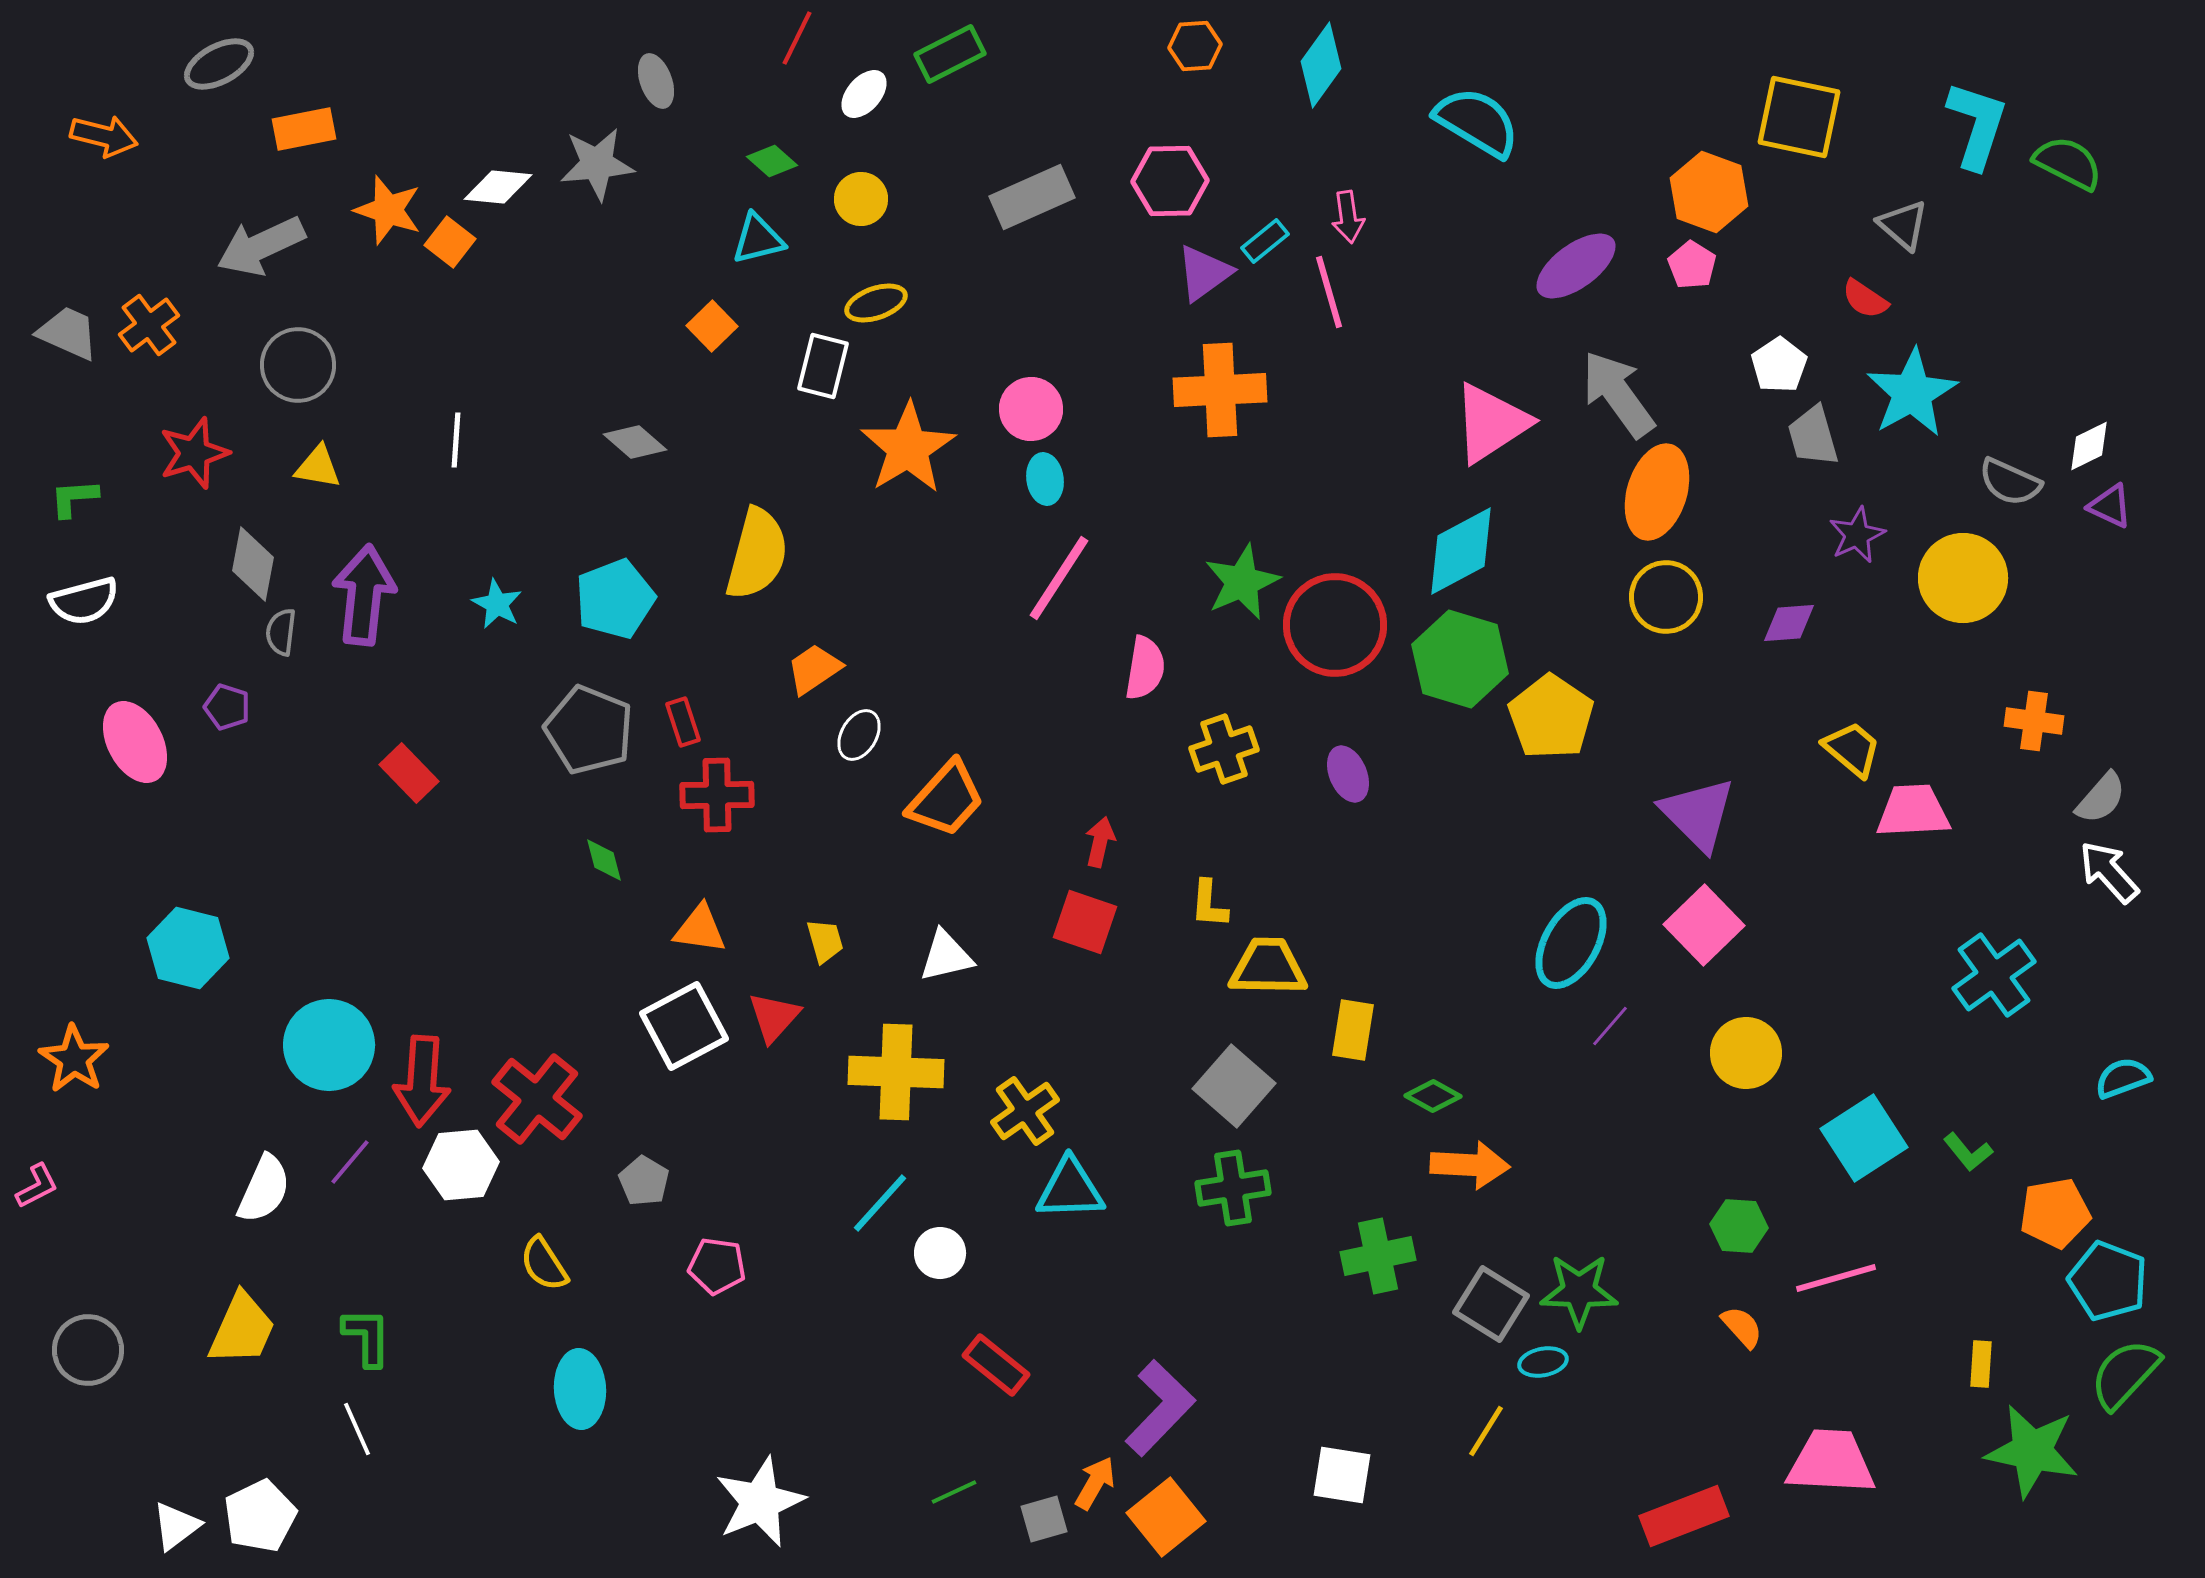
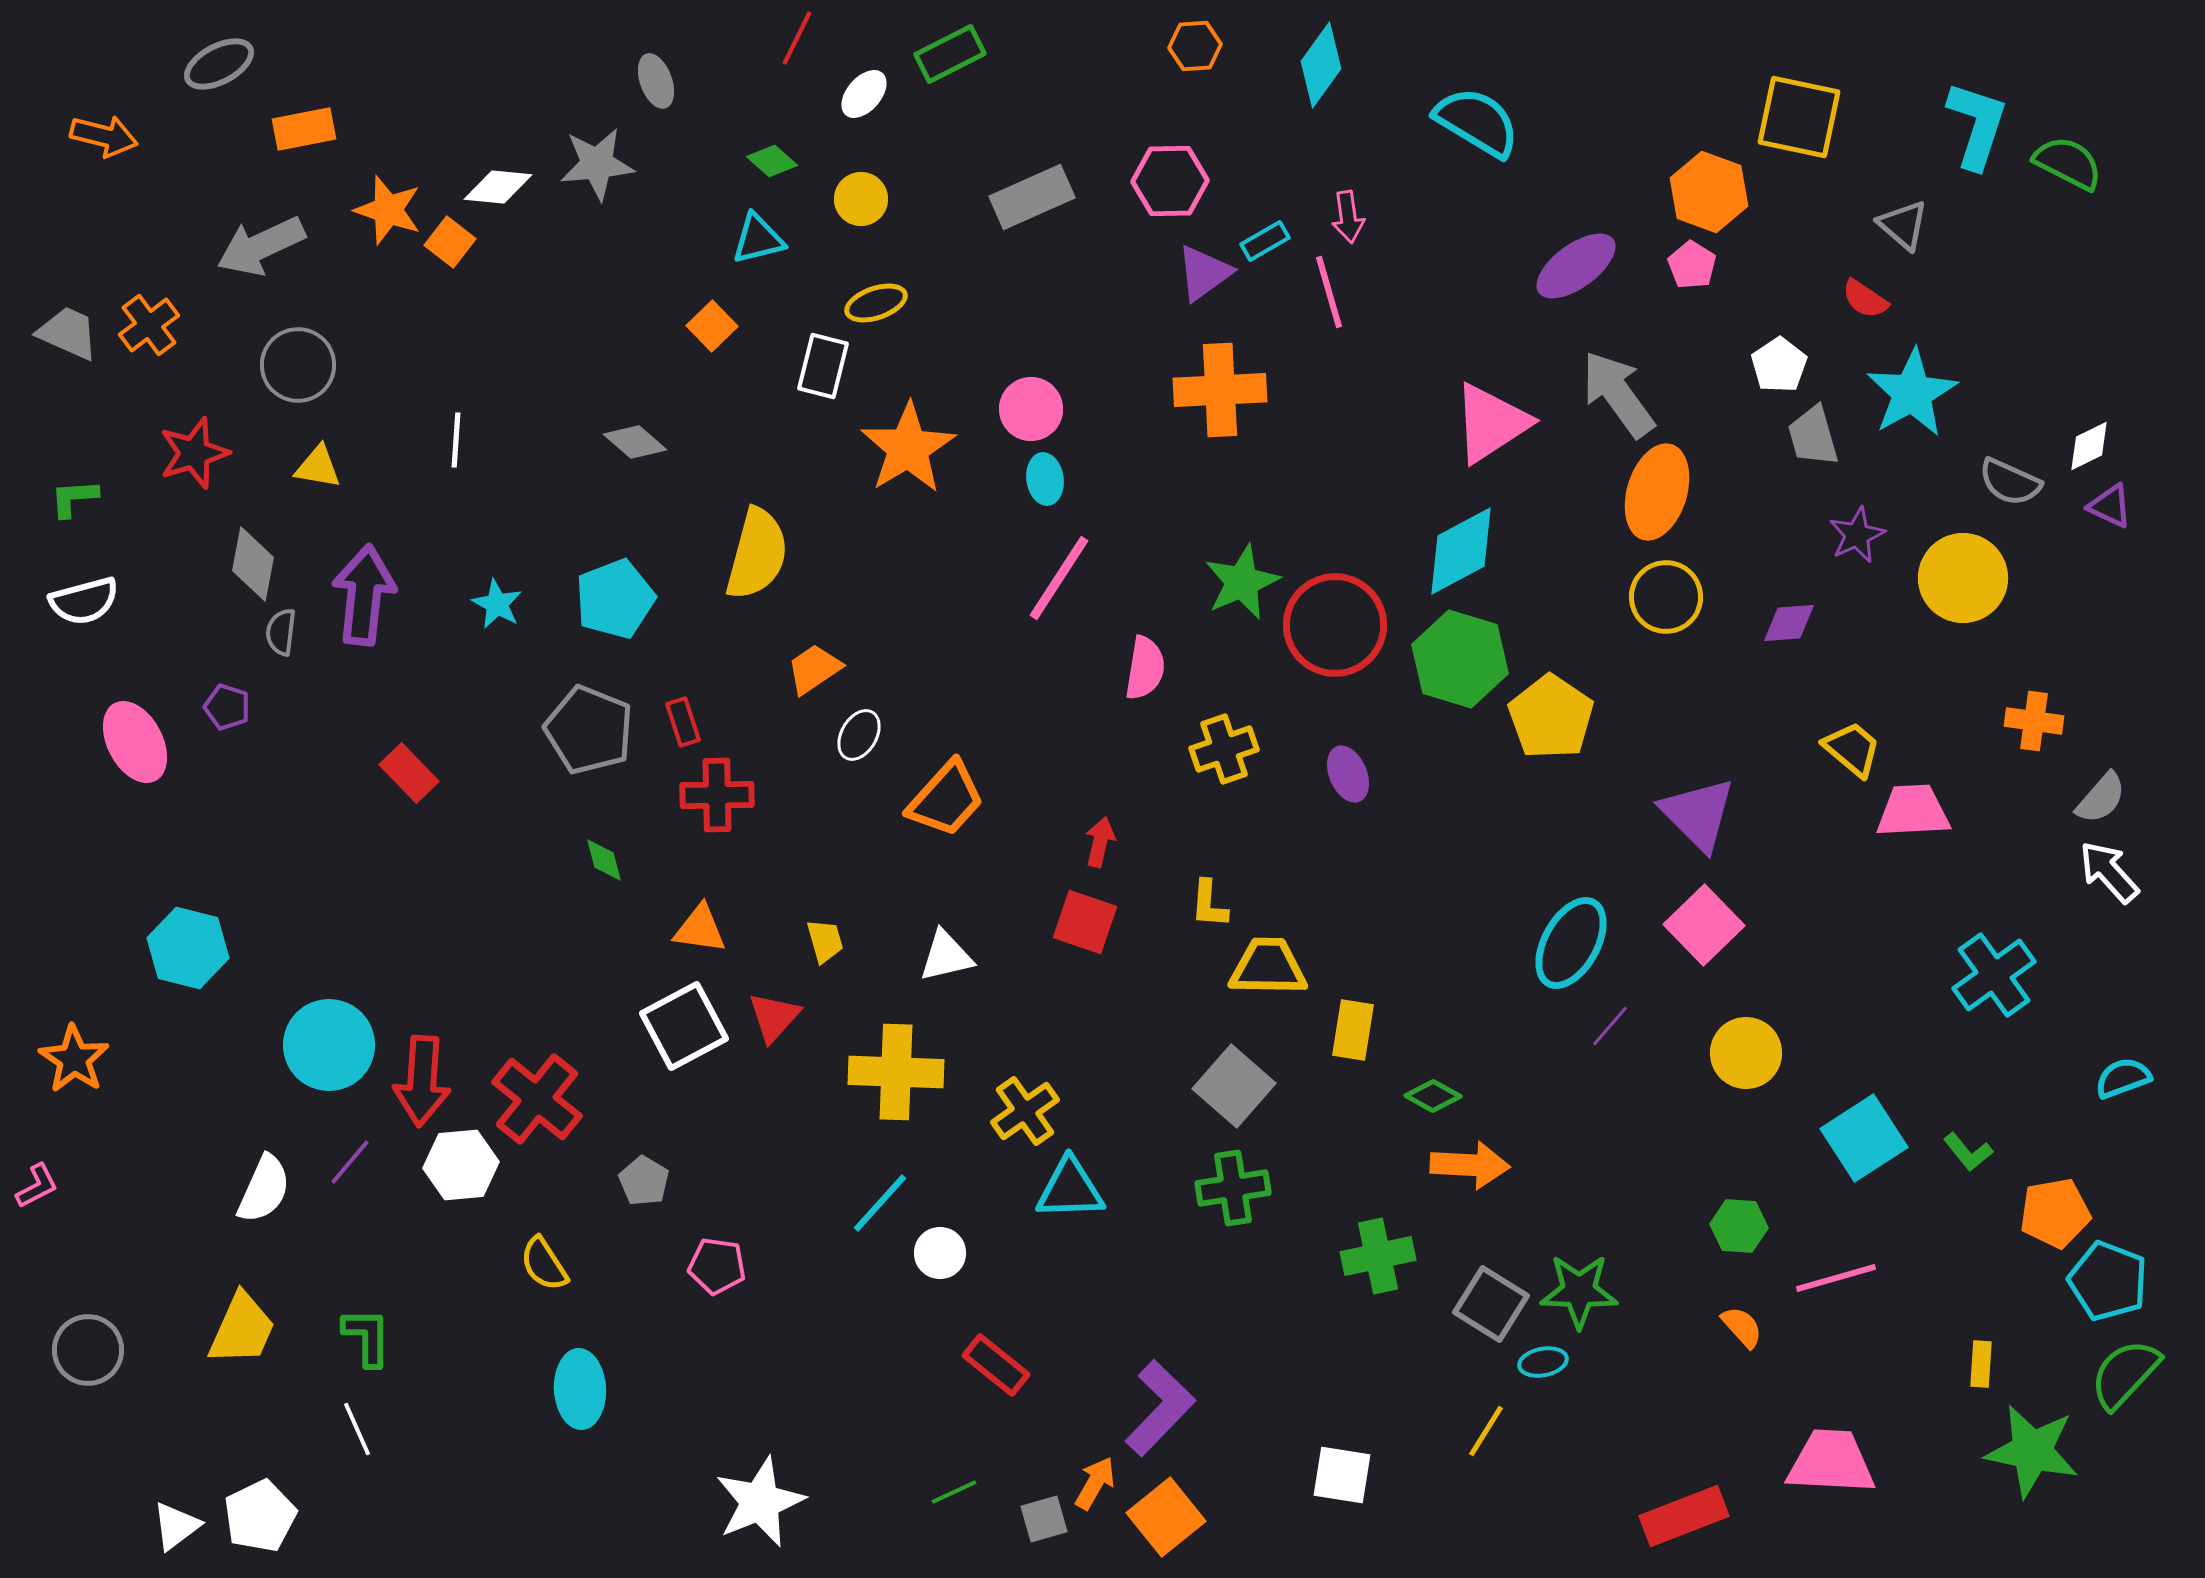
cyan rectangle at (1265, 241): rotated 9 degrees clockwise
